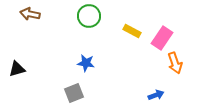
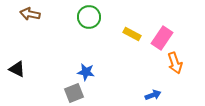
green circle: moved 1 px down
yellow rectangle: moved 3 px down
blue star: moved 9 px down
black triangle: rotated 42 degrees clockwise
blue arrow: moved 3 px left
